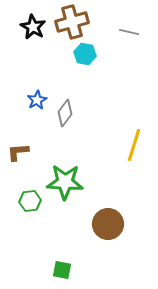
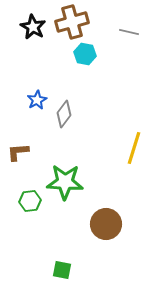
gray diamond: moved 1 px left, 1 px down
yellow line: moved 3 px down
brown circle: moved 2 px left
